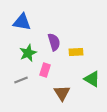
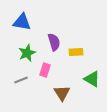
green star: moved 1 px left
